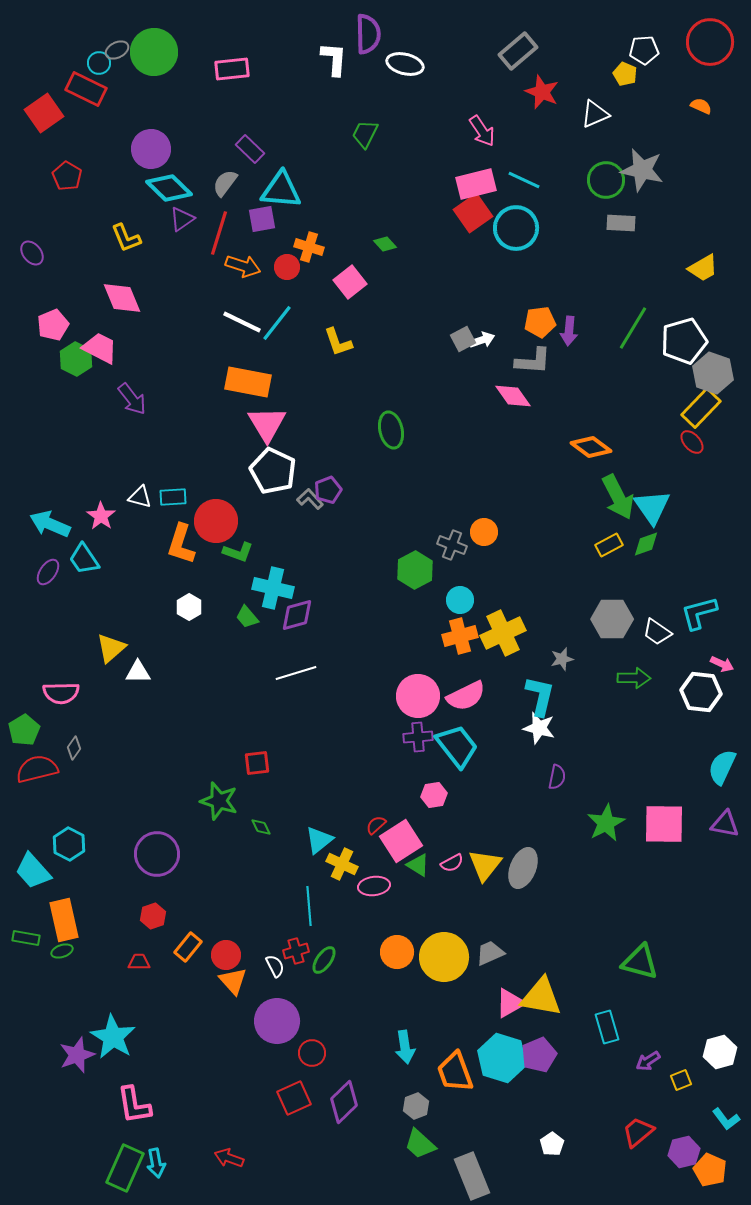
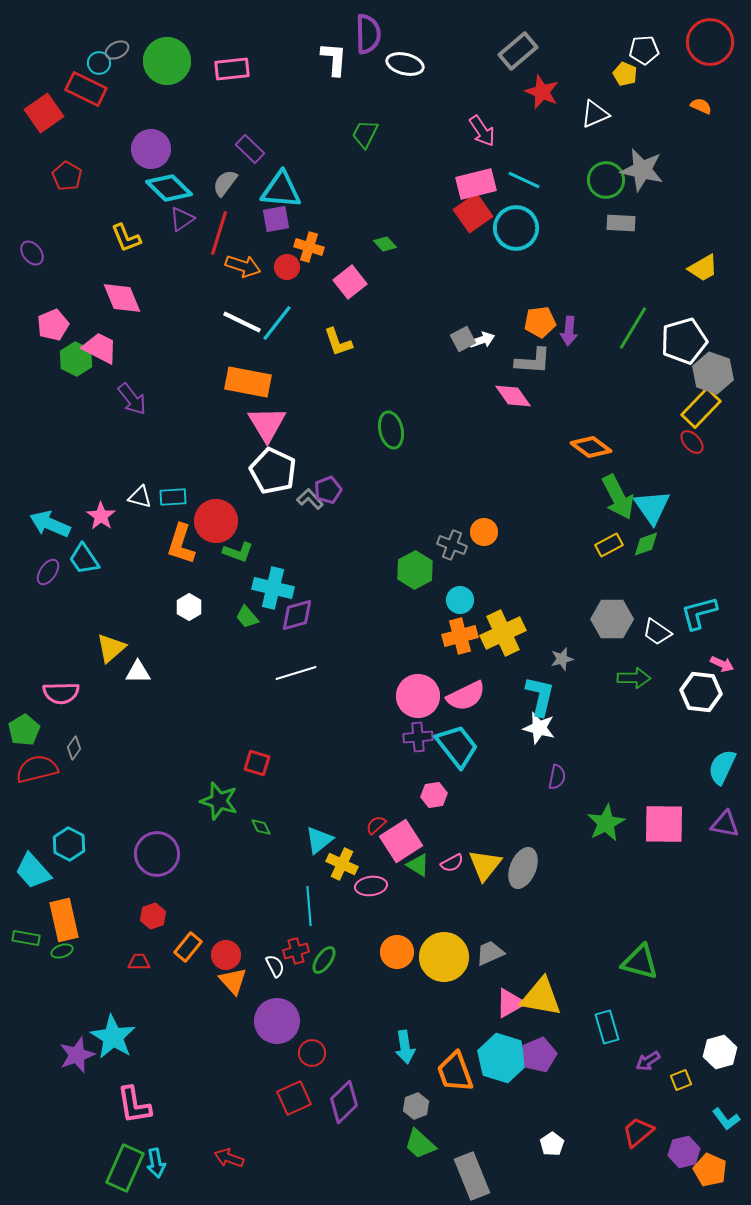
green circle at (154, 52): moved 13 px right, 9 px down
purple square at (262, 219): moved 14 px right
red square at (257, 763): rotated 24 degrees clockwise
pink ellipse at (374, 886): moved 3 px left
